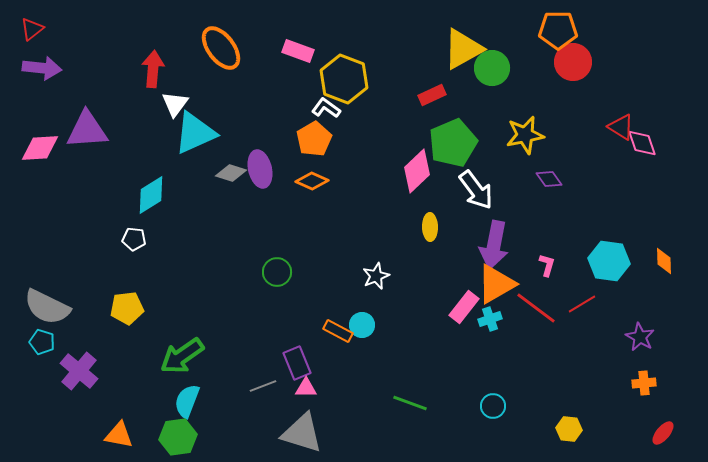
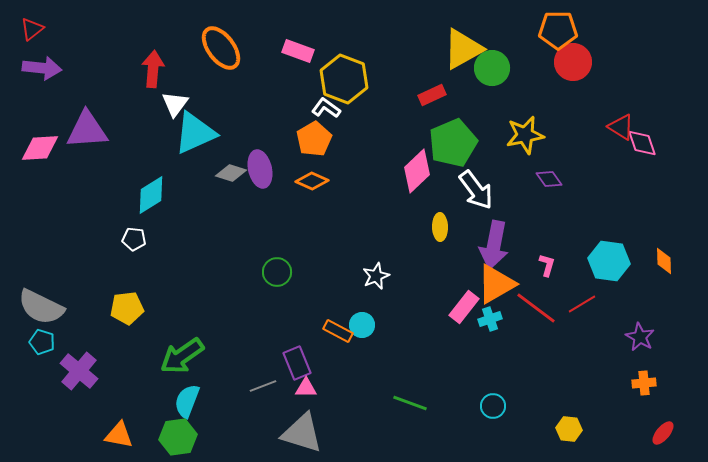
yellow ellipse at (430, 227): moved 10 px right
gray semicircle at (47, 307): moved 6 px left
